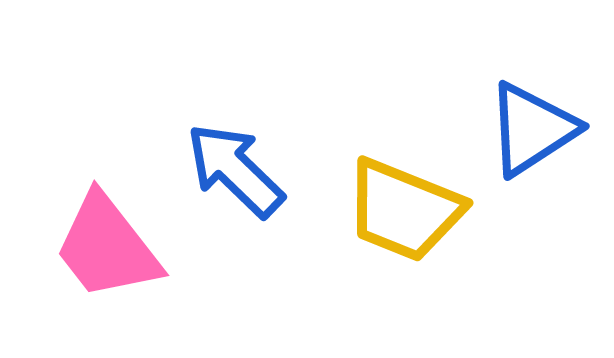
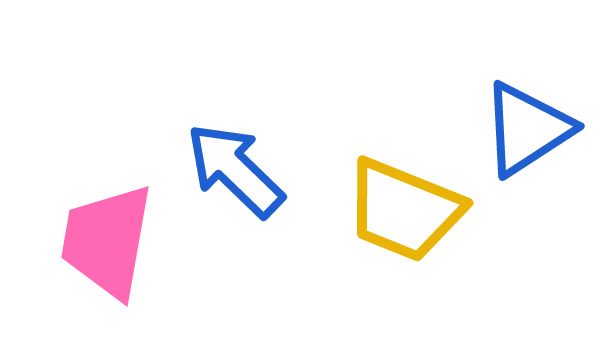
blue triangle: moved 5 px left
pink trapezoid: moved 6 px up; rotated 48 degrees clockwise
